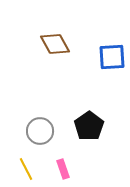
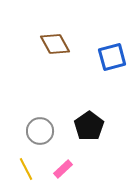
blue square: rotated 12 degrees counterclockwise
pink rectangle: rotated 66 degrees clockwise
